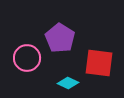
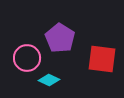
red square: moved 3 px right, 4 px up
cyan diamond: moved 19 px left, 3 px up
